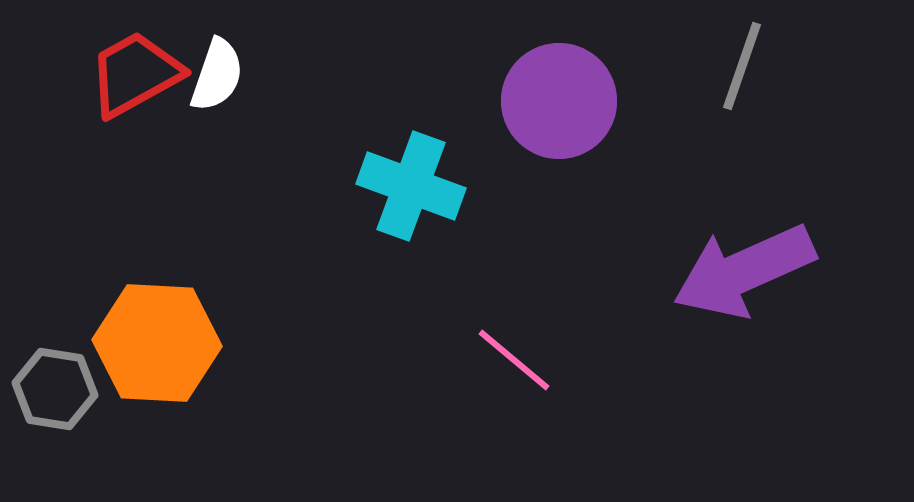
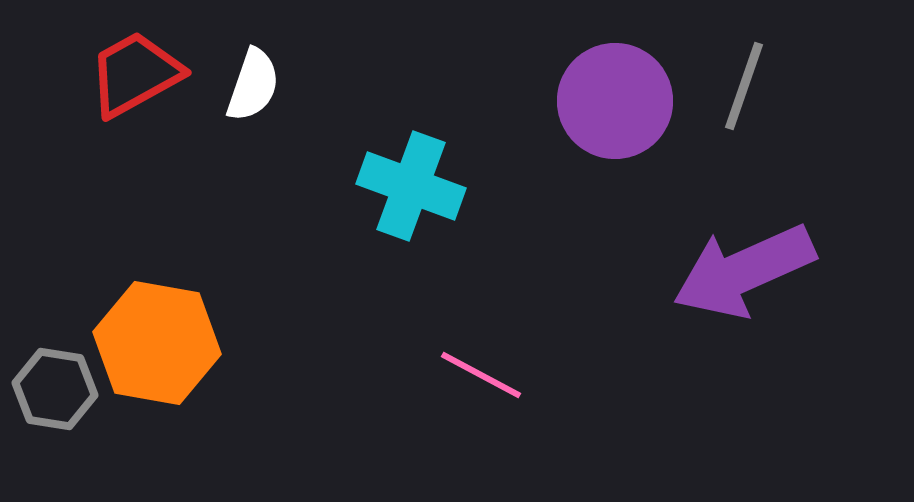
gray line: moved 2 px right, 20 px down
white semicircle: moved 36 px right, 10 px down
purple circle: moved 56 px right
orange hexagon: rotated 7 degrees clockwise
pink line: moved 33 px left, 15 px down; rotated 12 degrees counterclockwise
